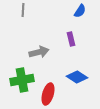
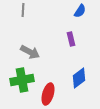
gray arrow: moved 9 px left; rotated 42 degrees clockwise
blue diamond: moved 2 px right, 1 px down; rotated 70 degrees counterclockwise
